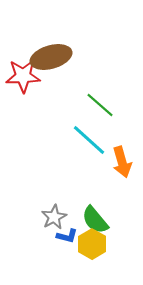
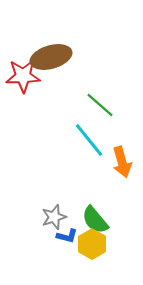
cyan line: rotated 9 degrees clockwise
gray star: rotated 10 degrees clockwise
